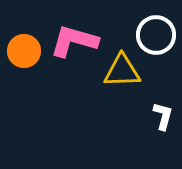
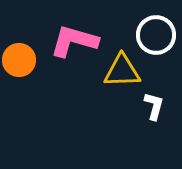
orange circle: moved 5 px left, 9 px down
white L-shape: moved 9 px left, 10 px up
